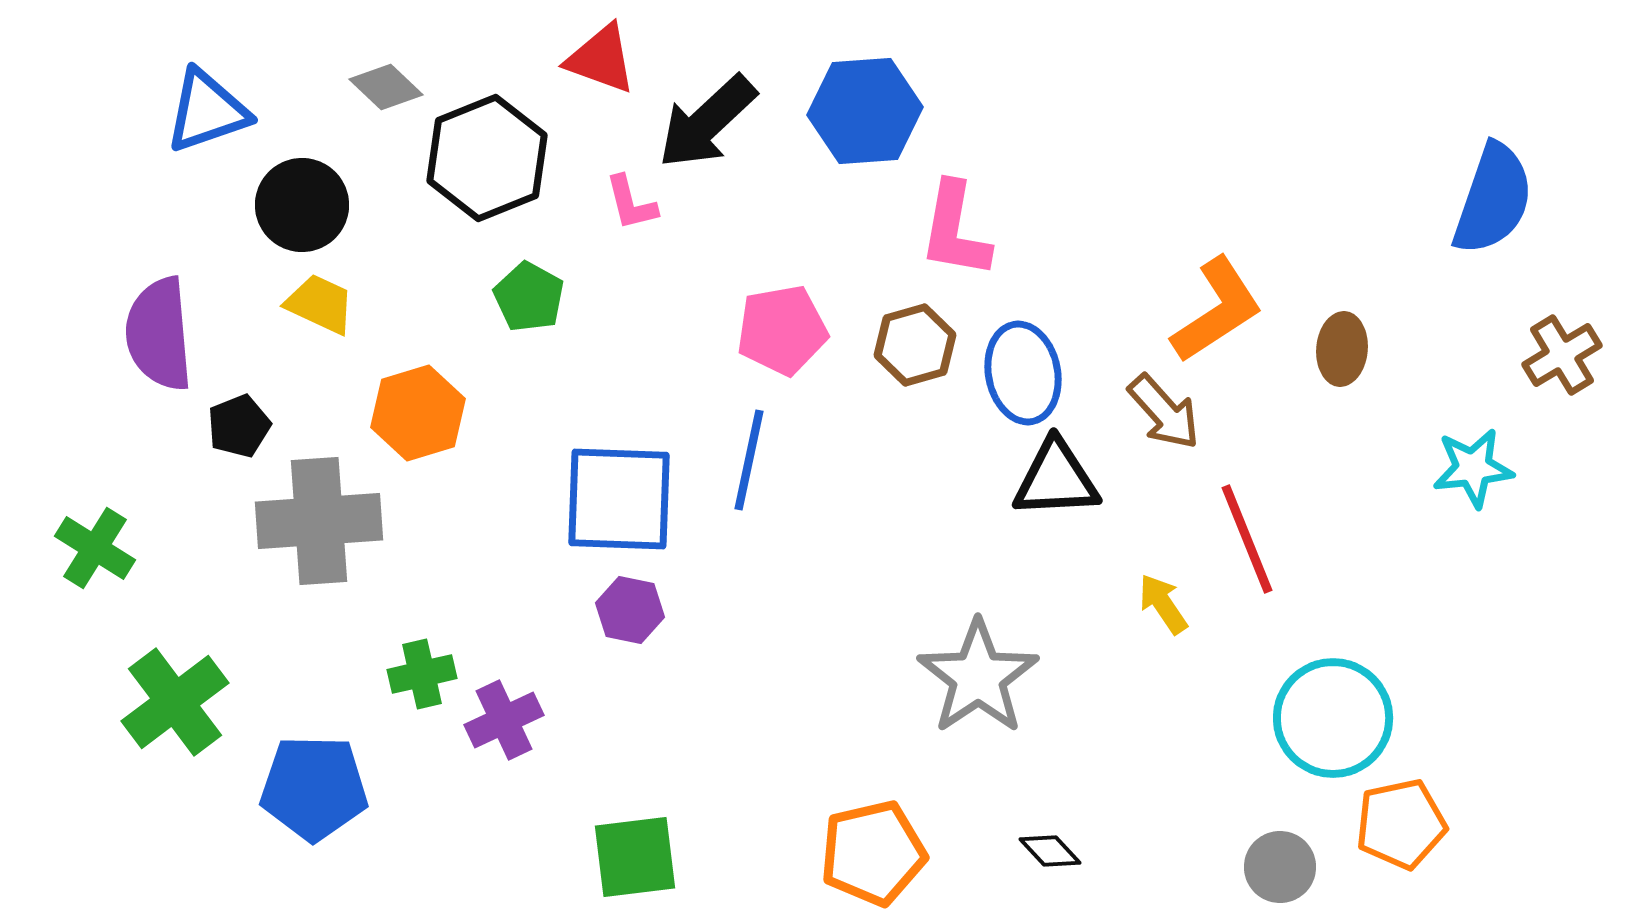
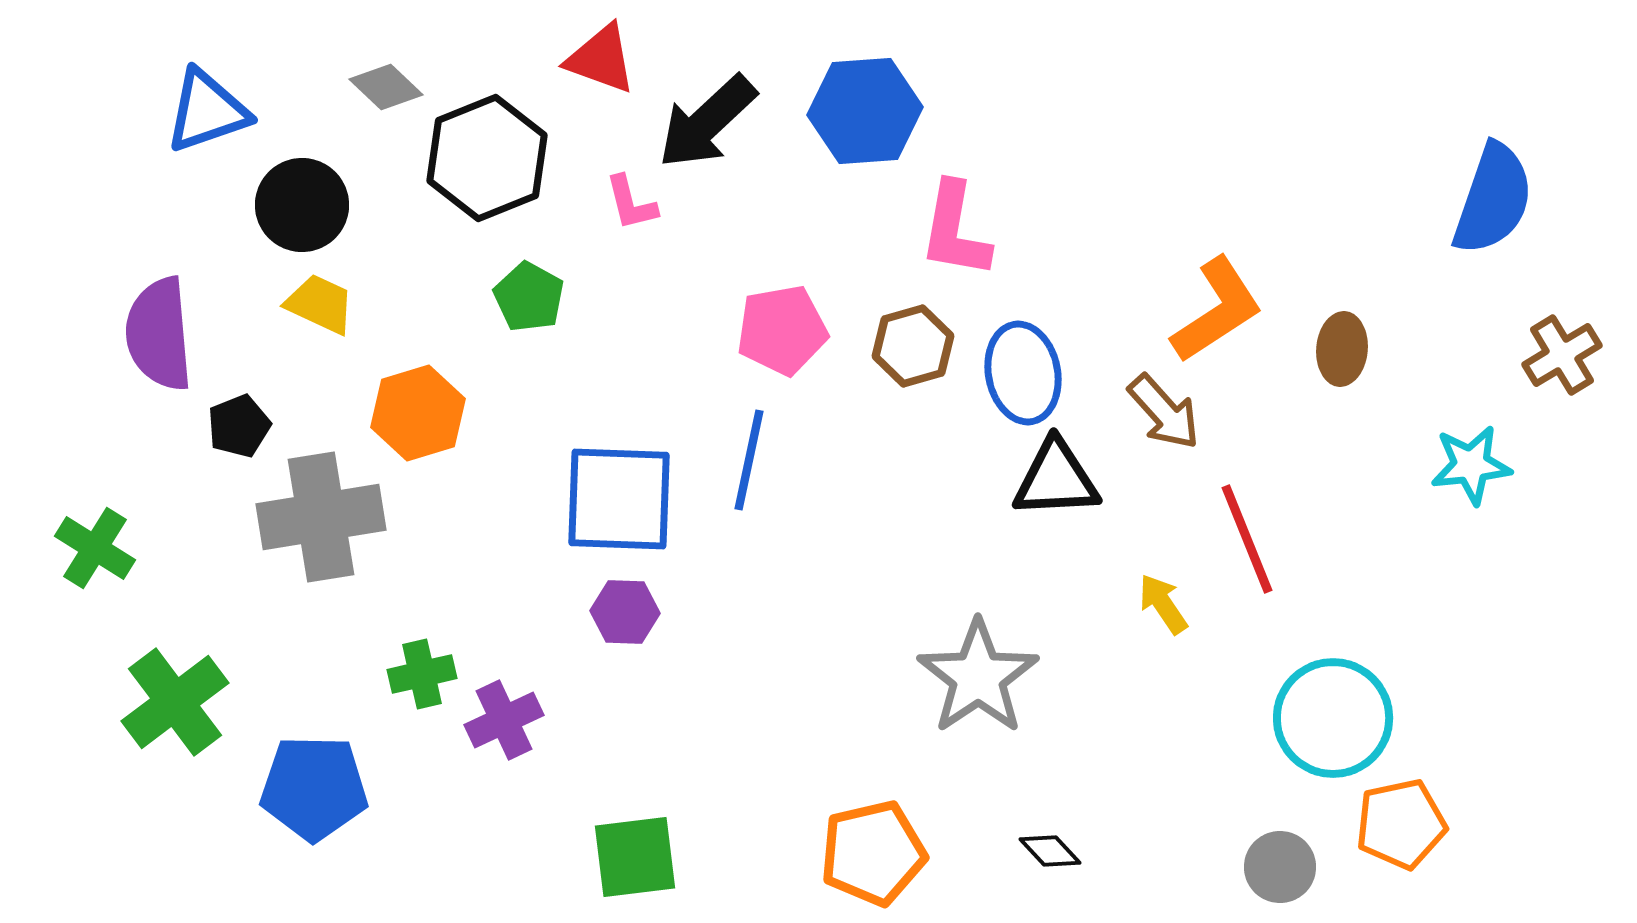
brown hexagon at (915, 345): moved 2 px left, 1 px down
cyan star at (1473, 468): moved 2 px left, 3 px up
gray cross at (319, 521): moved 2 px right, 4 px up; rotated 5 degrees counterclockwise
purple hexagon at (630, 610): moved 5 px left, 2 px down; rotated 10 degrees counterclockwise
